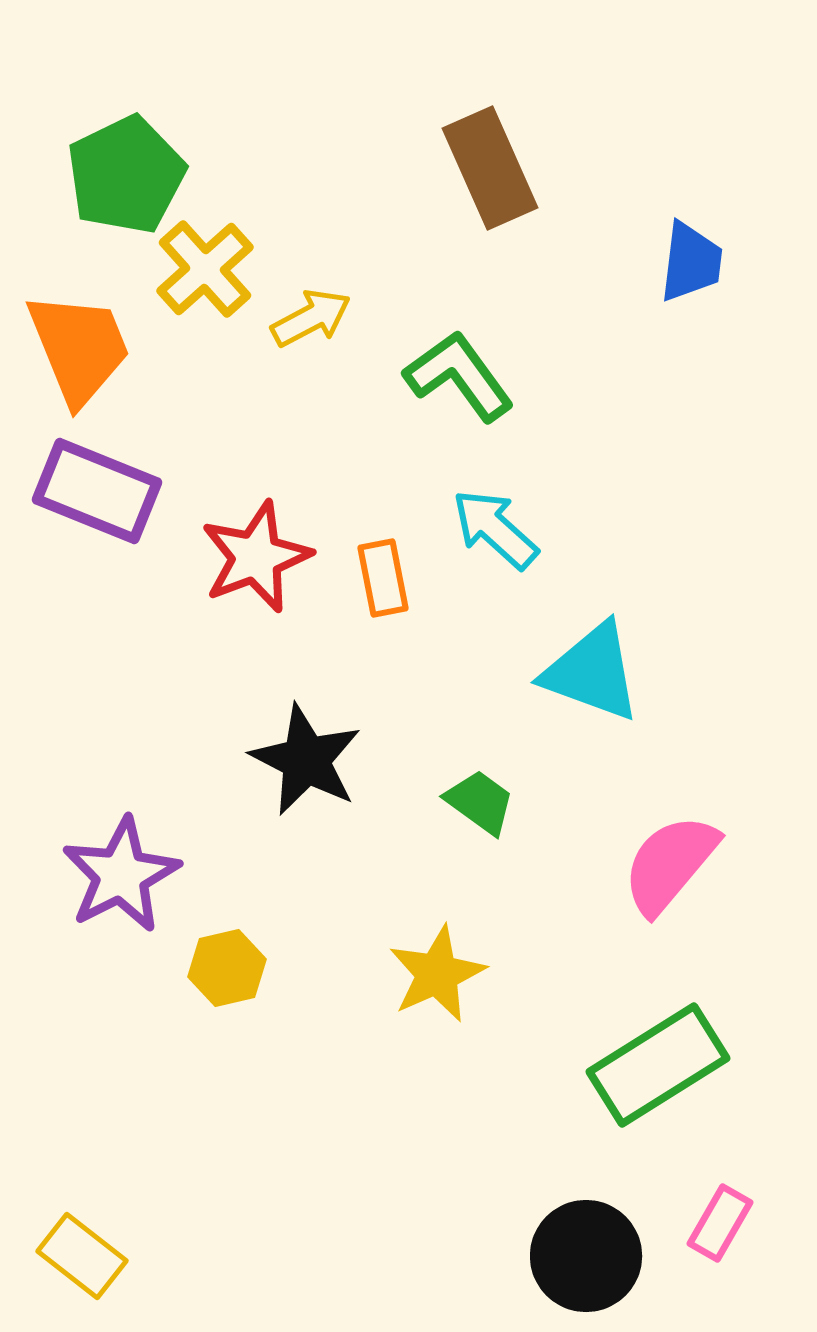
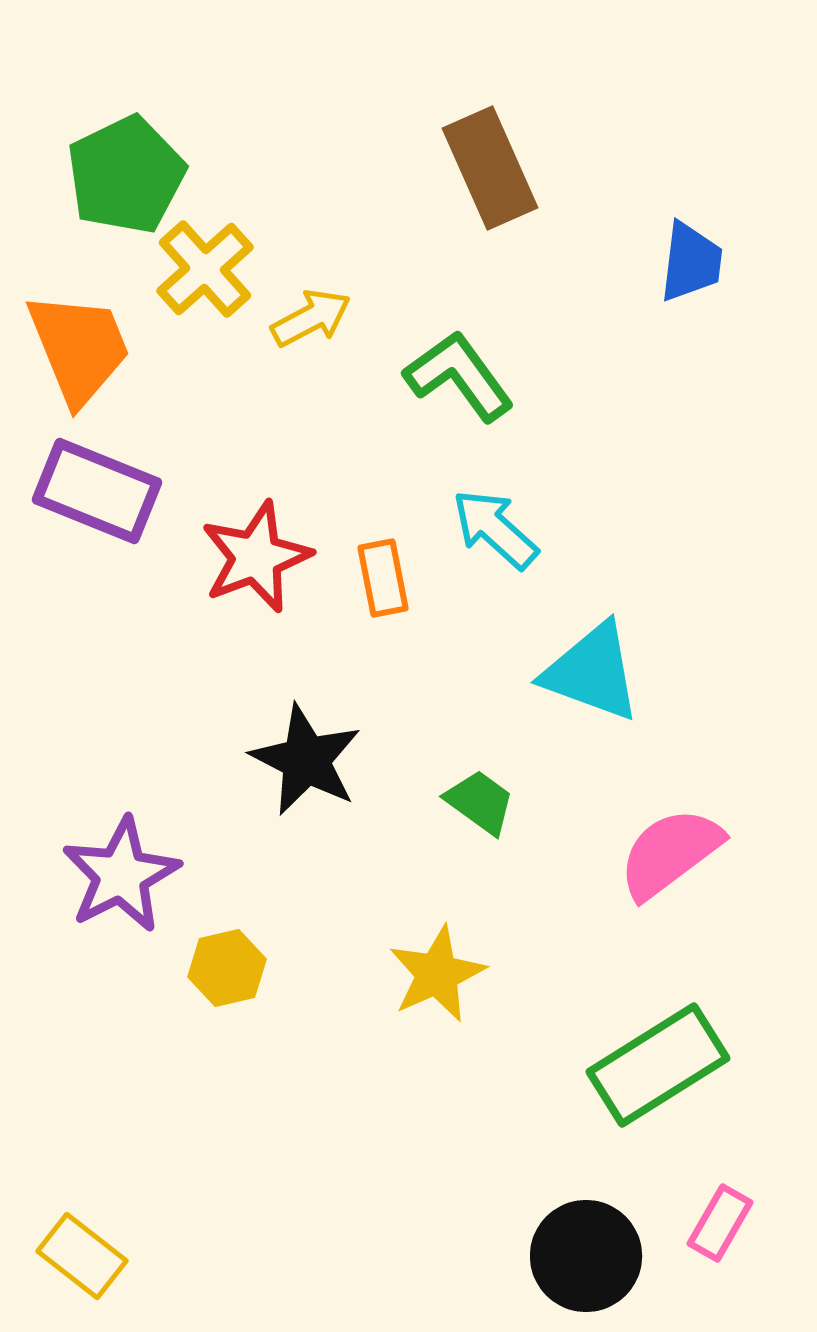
pink semicircle: moved 11 px up; rotated 13 degrees clockwise
